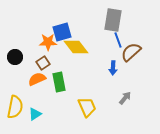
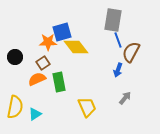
brown semicircle: rotated 20 degrees counterclockwise
blue arrow: moved 5 px right, 2 px down; rotated 16 degrees clockwise
